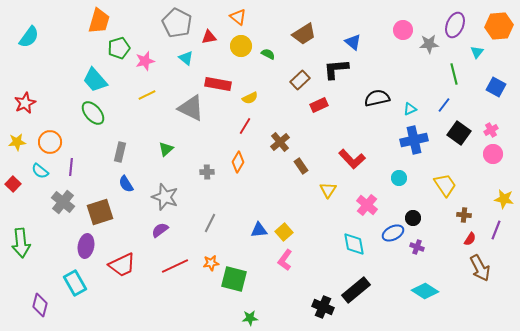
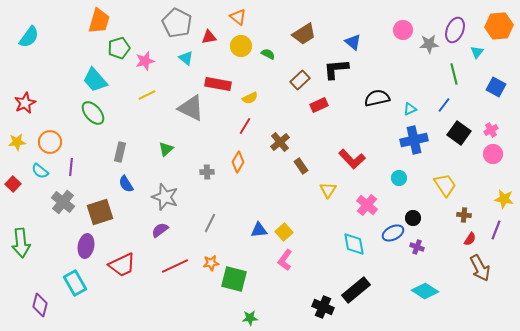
purple ellipse at (455, 25): moved 5 px down
